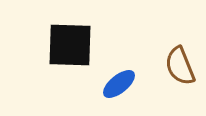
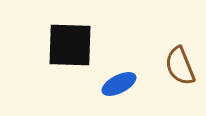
blue ellipse: rotated 12 degrees clockwise
